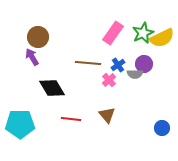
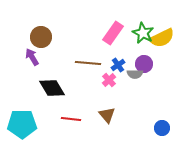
green star: rotated 20 degrees counterclockwise
brown circle: moved 3 px right
cyan pentagon: moved 2 px right
